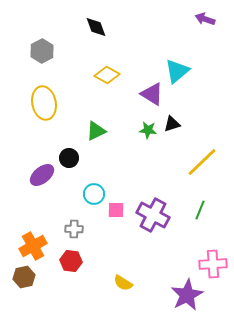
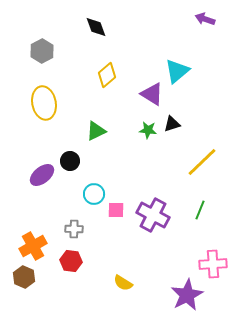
yellow diamond: rotated 70 degrees counterclockwise
black circle: moved 1 px right, 3 px down
brown hexagon: rotated 25 degrees counterclockwise
